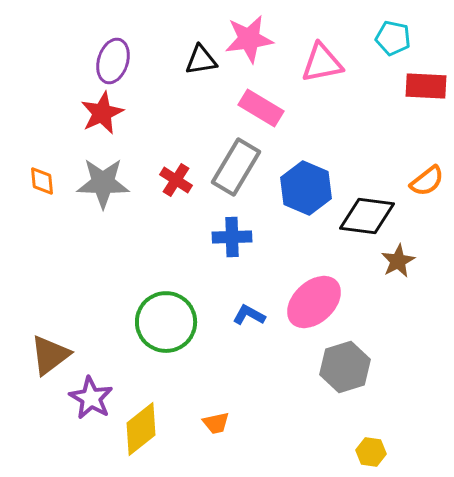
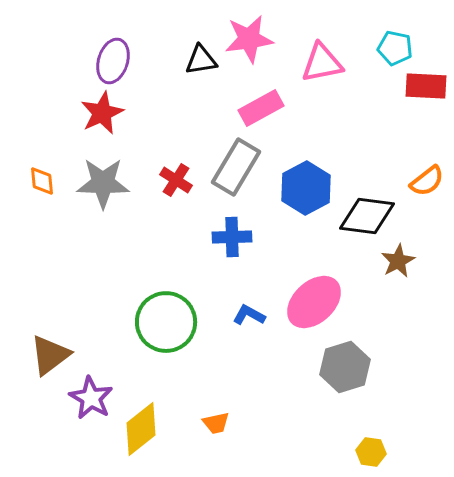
cyan pentagon: moved 2 px right, 10 px down
pink rectangle: rotated 60 degrees counterclockwise
blue hexagon: rotated 9 degrees clockwise
